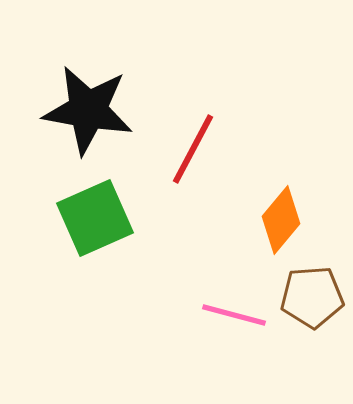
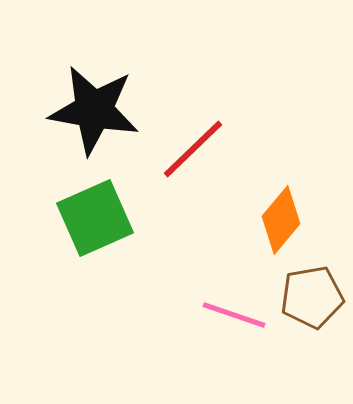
black star: moved 6 px right
red line: rotated 18 degrees clockwise
brown pentagon: rotated 6 degrees counterclockwise
pink line: rotated 4 degrees clockwise
